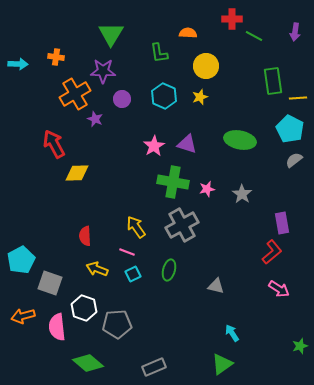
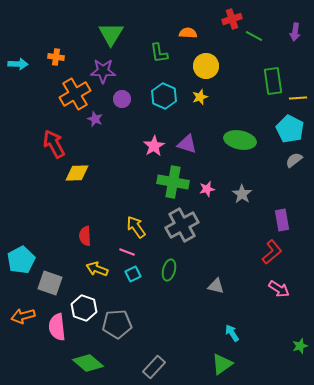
red cross at (232, 19): rotated 18 degrees counterclockwise
purple rectangle at (282, 223): moved 3 px up
gray rectangle at (154, 367): rotated 25 degrees counterclockwise
